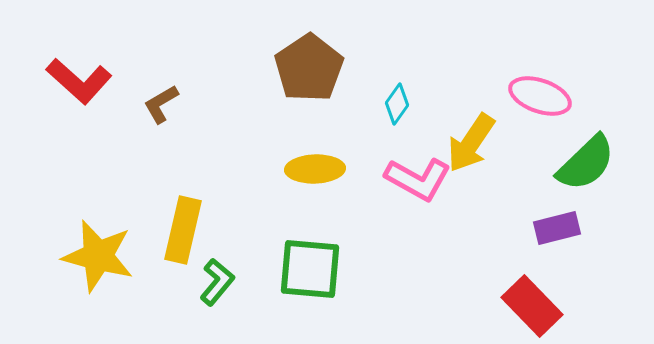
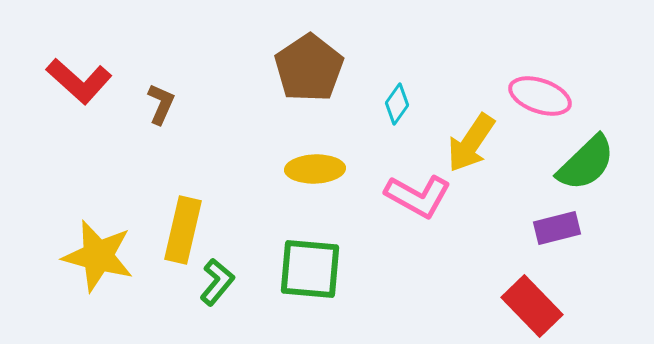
brown L-shape: rotated 144 degrees clockwise
pink L-shape: moved 17 px down
